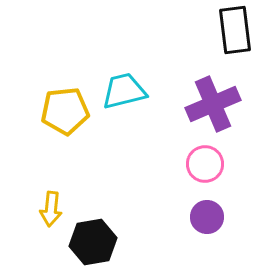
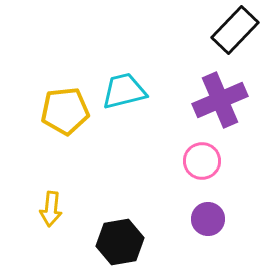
black rectangle: rotated 51 degrees clockwise
purple cross: moved 7 px right, 4 px up
pink circle: moved 3 px left, 3 px up
purple circle: moved 1 px right, 2 px down
black hexagon: moved 27 px right
